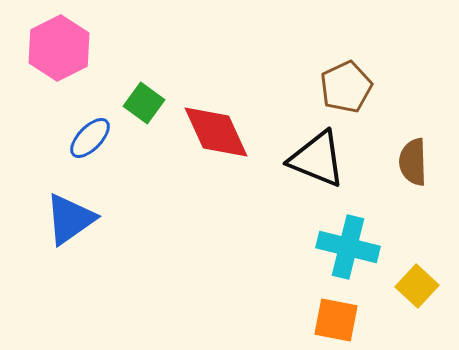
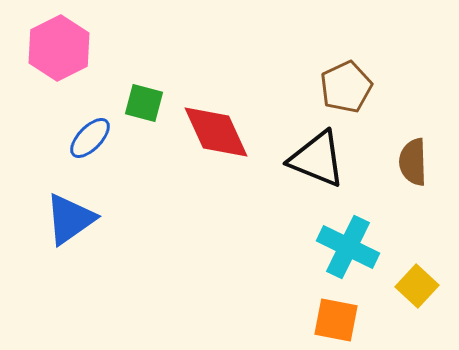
green square: rotated 21 degrees counterclockwise
cyan cross: rotated 12 degrees clockwise
